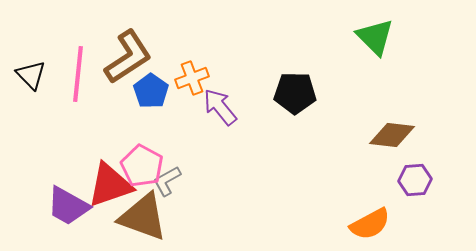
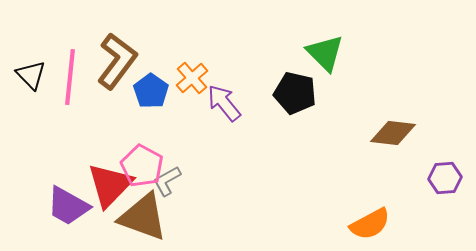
green triangle: moved 50 px left, 16 px down
brown L-shape: moved 11 px left, 4 px down; rotated 20 degrees counterclockwise
pink line: moved 8 px left, 3 px down
orange cross: rotated 20 degrees counterclockwise
black pentagon: rotated 12 degrees clockwise
purple arrow: moved 4 px right, 4 px up
brown diamond: moved 1 px right, 2 px up
purple hexagon: moved 30 px right, 2 px up
red triangle: rotated 27 degrees counterclockwise
